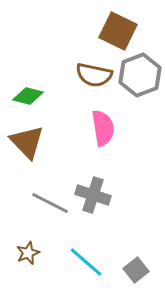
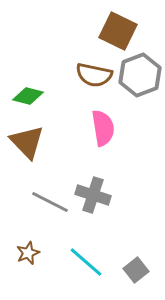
gray line: moved 1 px up
